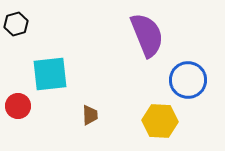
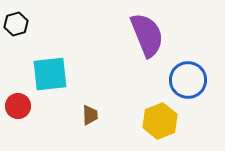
yellow hexagon: rotated 24 degrees counterclockwise
